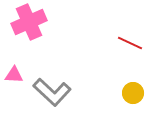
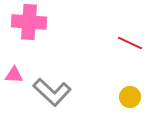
pink cross: rotated 28 degrees clockwise
yellow circle: moved 3 px left, 4 px down
